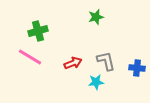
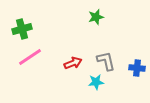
green cross: moved 16 px left, 2 px up
pink line: rotated 65 degrees counterclockwise
